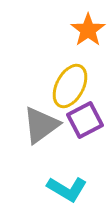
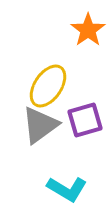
yellow ellipse: moved 22 px left; rotated 6 degrees clockwise
purple square: rotated 12 degrees clockwise
gray triangle: moved 1 px left
